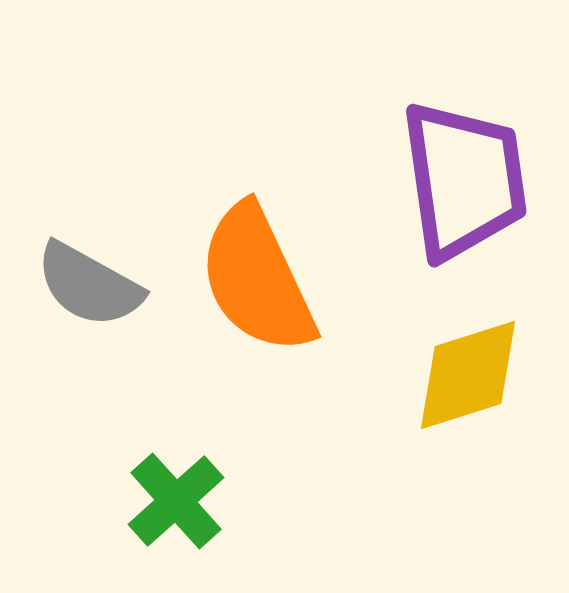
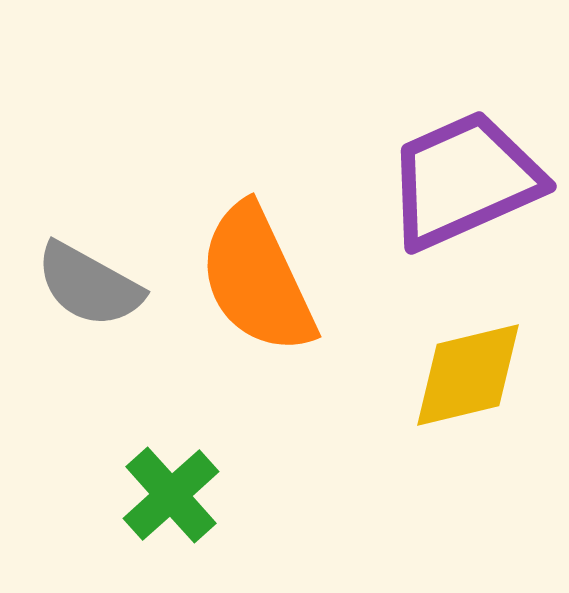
purple trapezoid: rotated 106 degrees counterclockwise
yellow diamond: rotated 4 degrees clockwise
green cross: moved 5 px left, 6 px up
